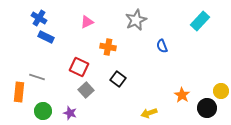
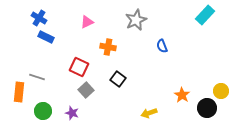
cyan rectangle: moved 5 px right, 6 px up
purple star: moved 2 px right
